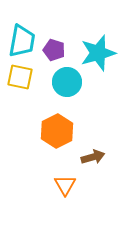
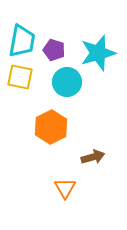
orange hexagon: moved 6 px left, 4 px up
orange triangle: moved 3 px down
